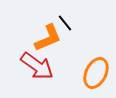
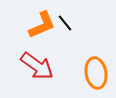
orange L-shape: moved 6 px left, 13 px up
orange ellipse: rotated 36 degrees counterclockwise
